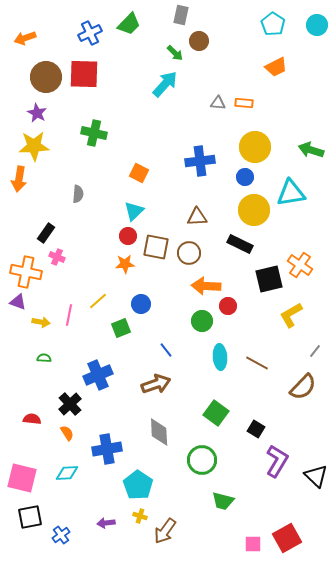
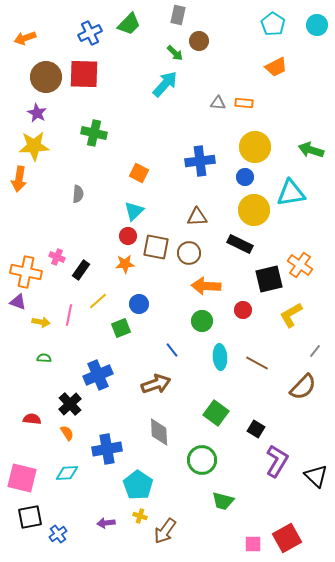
gray rectangle at (181, 15): moved 3 px left
black rectangle at (46, 233): moved 35 px right, 37 px down
blue circle at (141, 304): moved 2 px left
red circle at (228, 306): moved 15 px right, 4 px down
blue line at (166, 350): moved 6 px right
blue cross at (61, 535): moved 3 px left, 1 px up
